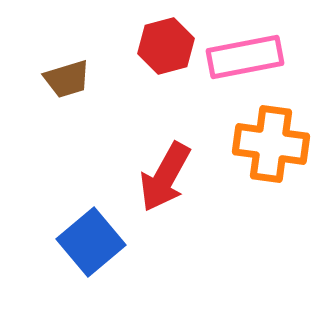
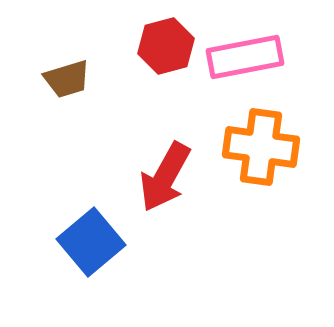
orange cross: moved 10 px left, 3 px down
